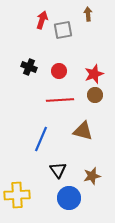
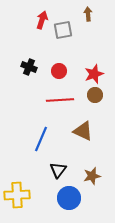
brown triangle: rotated 10 degrees clockwise
black triangle: rotated 12 degrees clockwise
